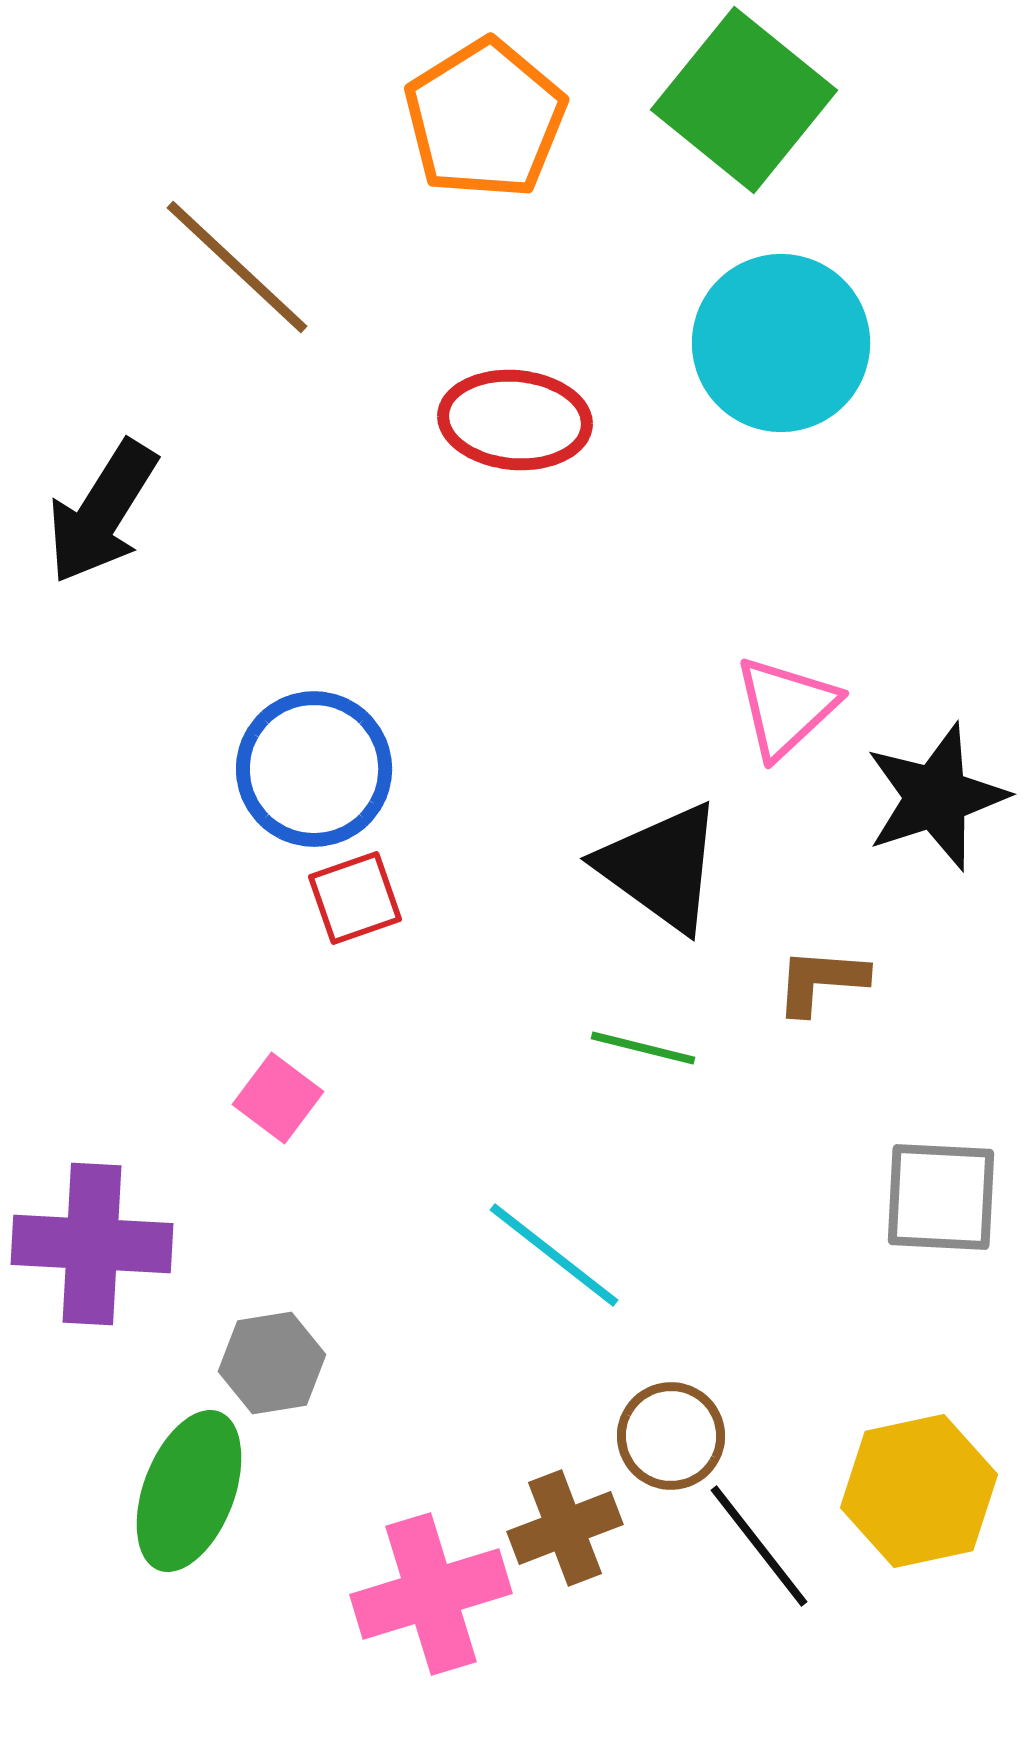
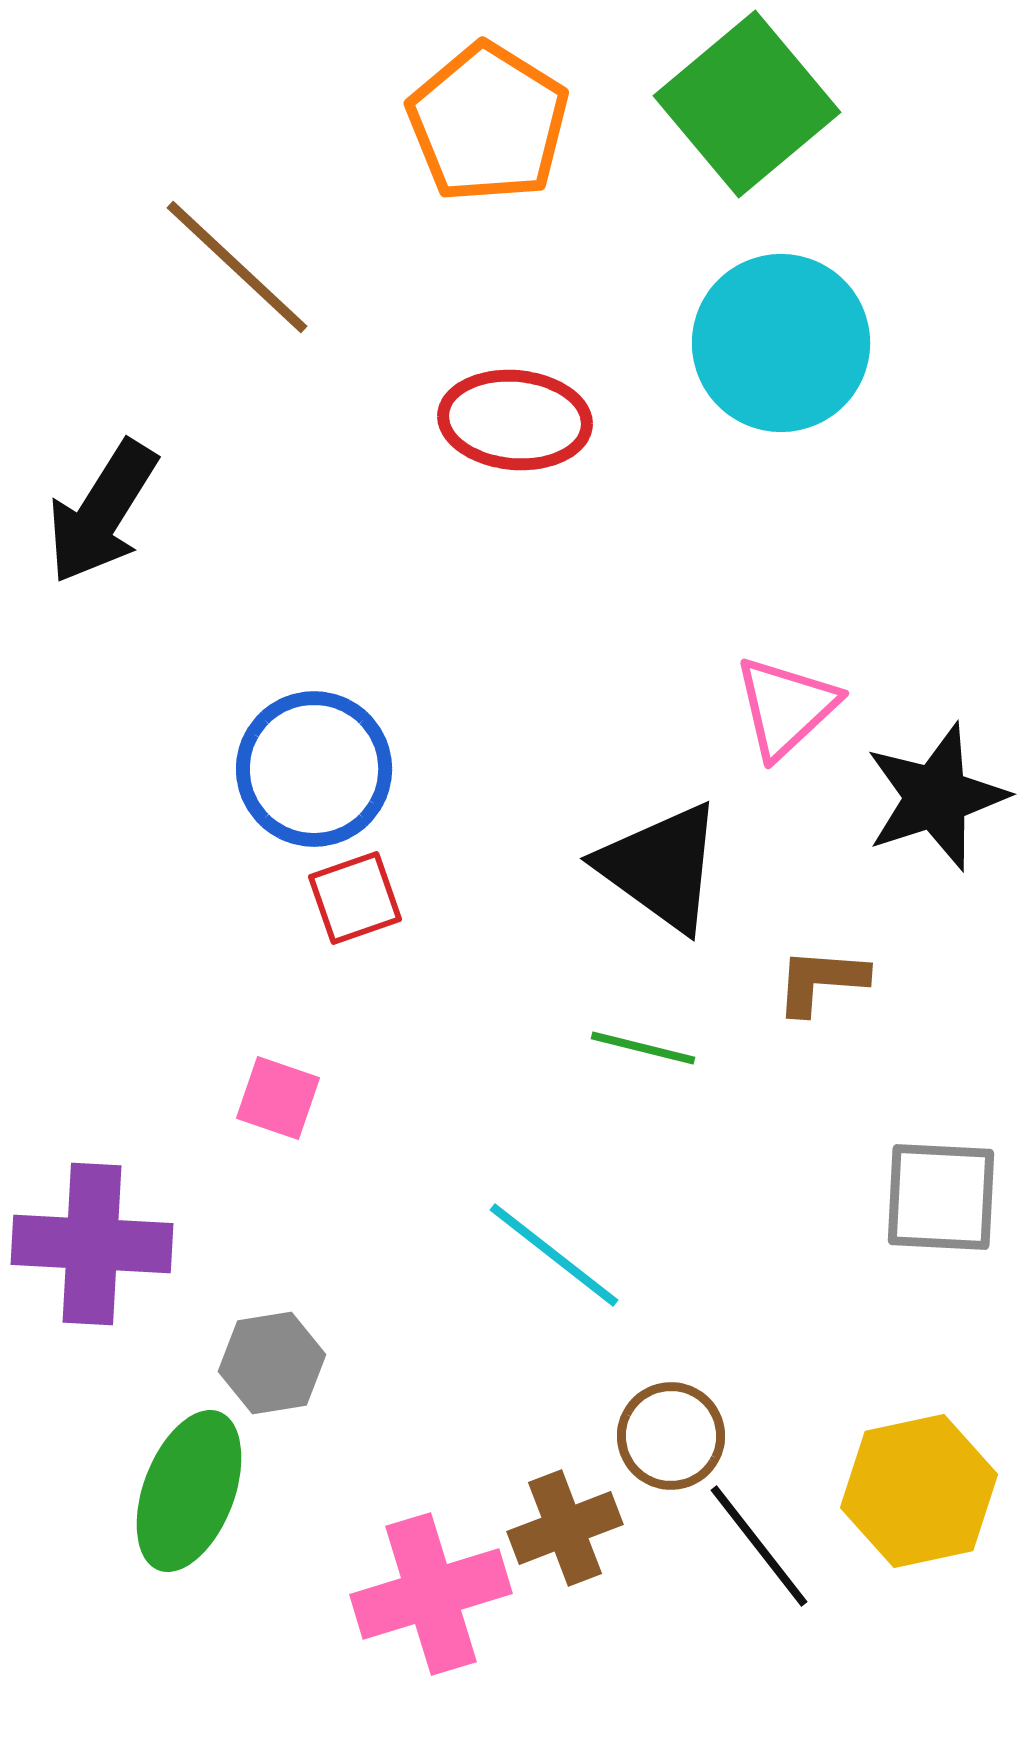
green square: moved 3 px right, 4 px down; rotated 11 degrees clockwise
orange pentagon: moved 3 px right, 4 px down; rotated 8 degrees counterclockwise
pink square: rotated 18 degrees counterclockwise
